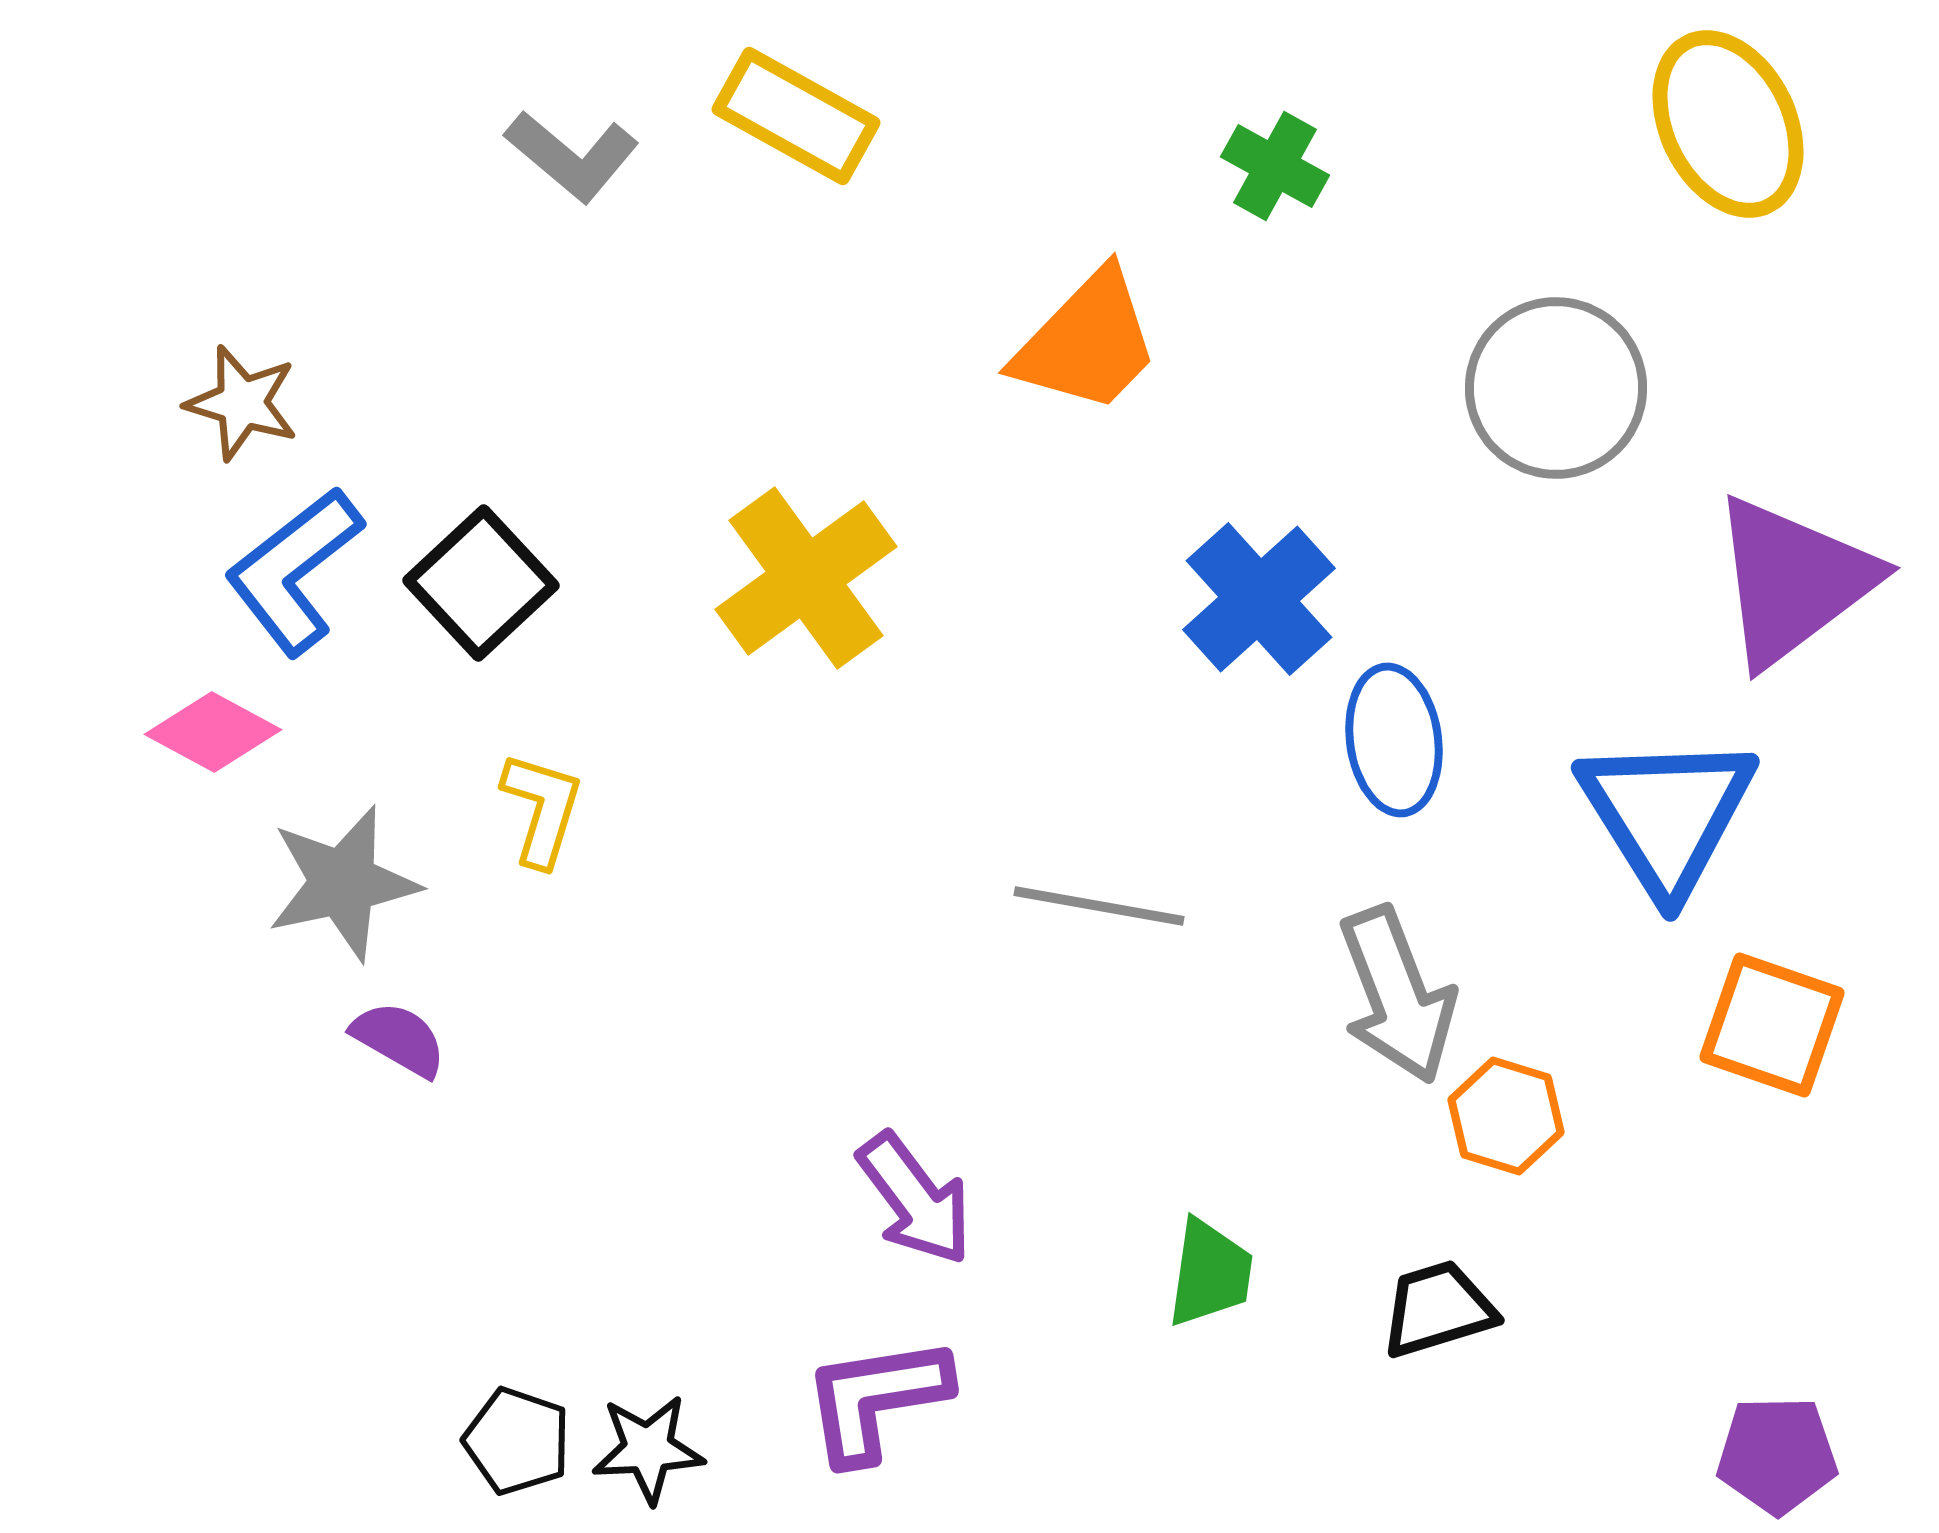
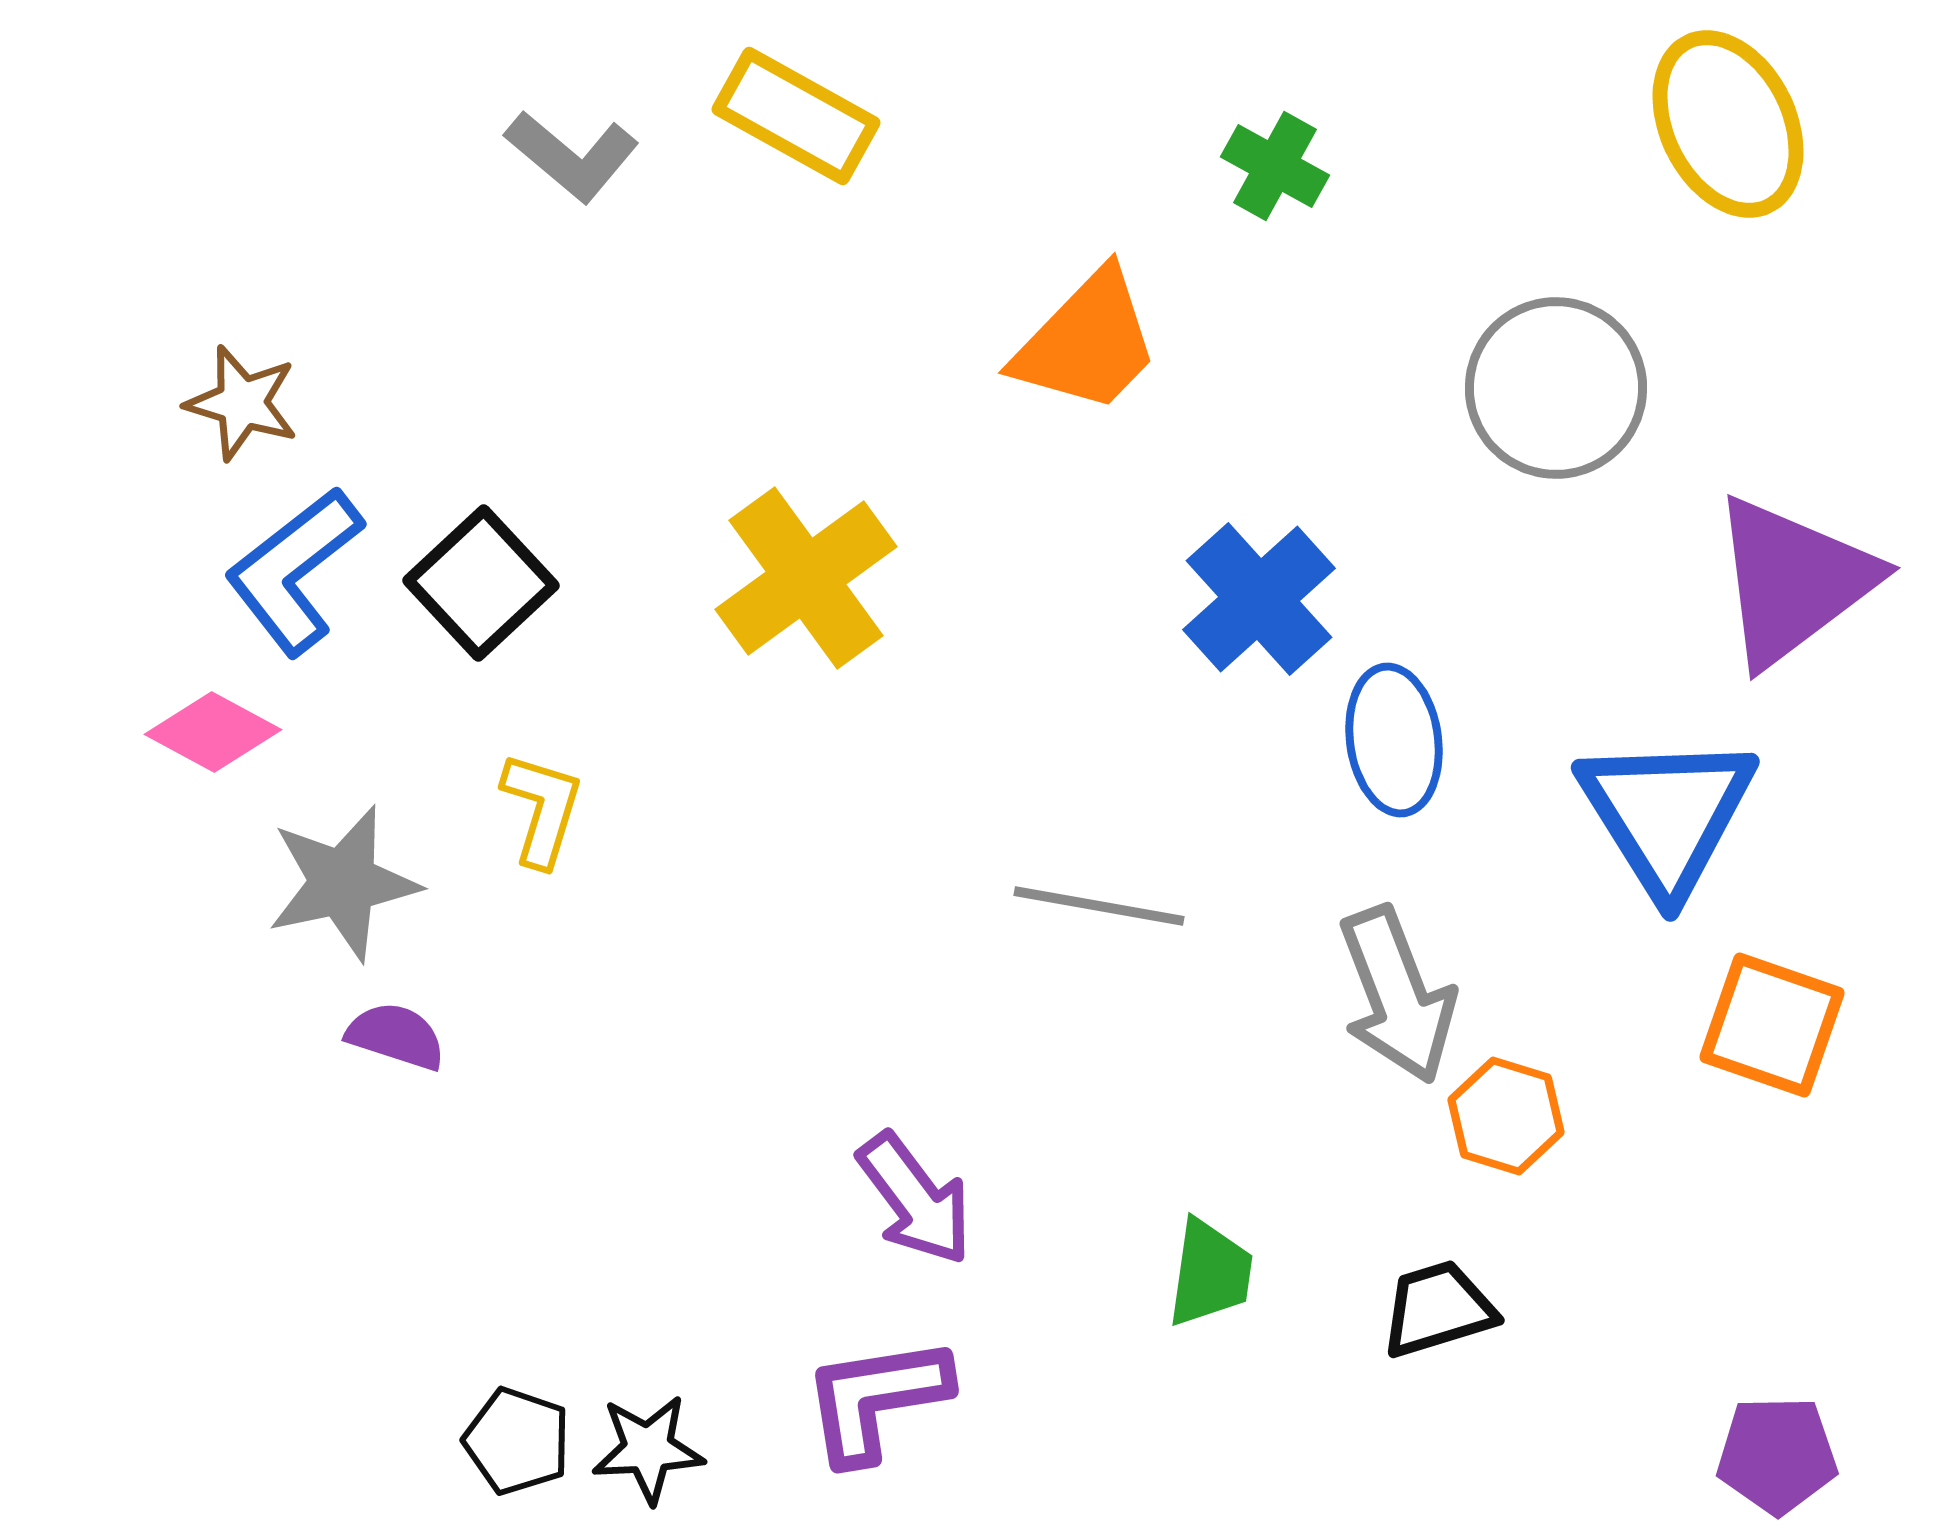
purple semicircle: moved 3 px left, 3 px up; rotated 12 degrees counterclockwise
